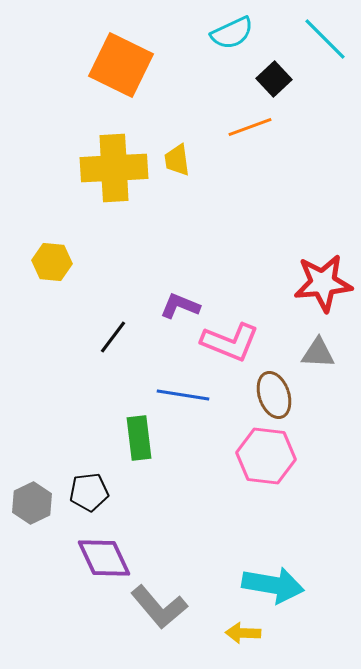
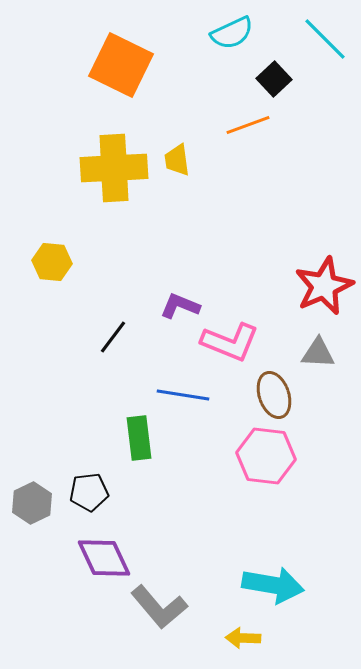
orange line: moved 2 px left, 2 px up
red star: moved 1 px right, 3 px down; rotated 18 degrees counterclockwise
yellow arrow: moved 5 px down
